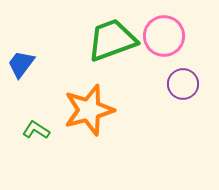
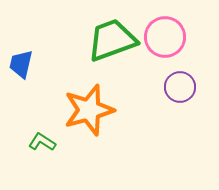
pink circle: moved 1 px right, 1 px down
blue trapezoid: rotated 24 degrees counterclockwise
purple circle: moved 3 px left, 3 px down
green L-shape: moved 6 px right, 12 px down
